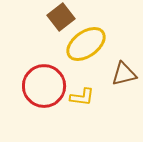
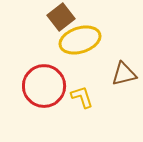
yellow ellipse: moved 6 px left, 4 px up; rotated 18 degrees clockwise
yellow L-shape: rotated 115 degrees counterclockwise
